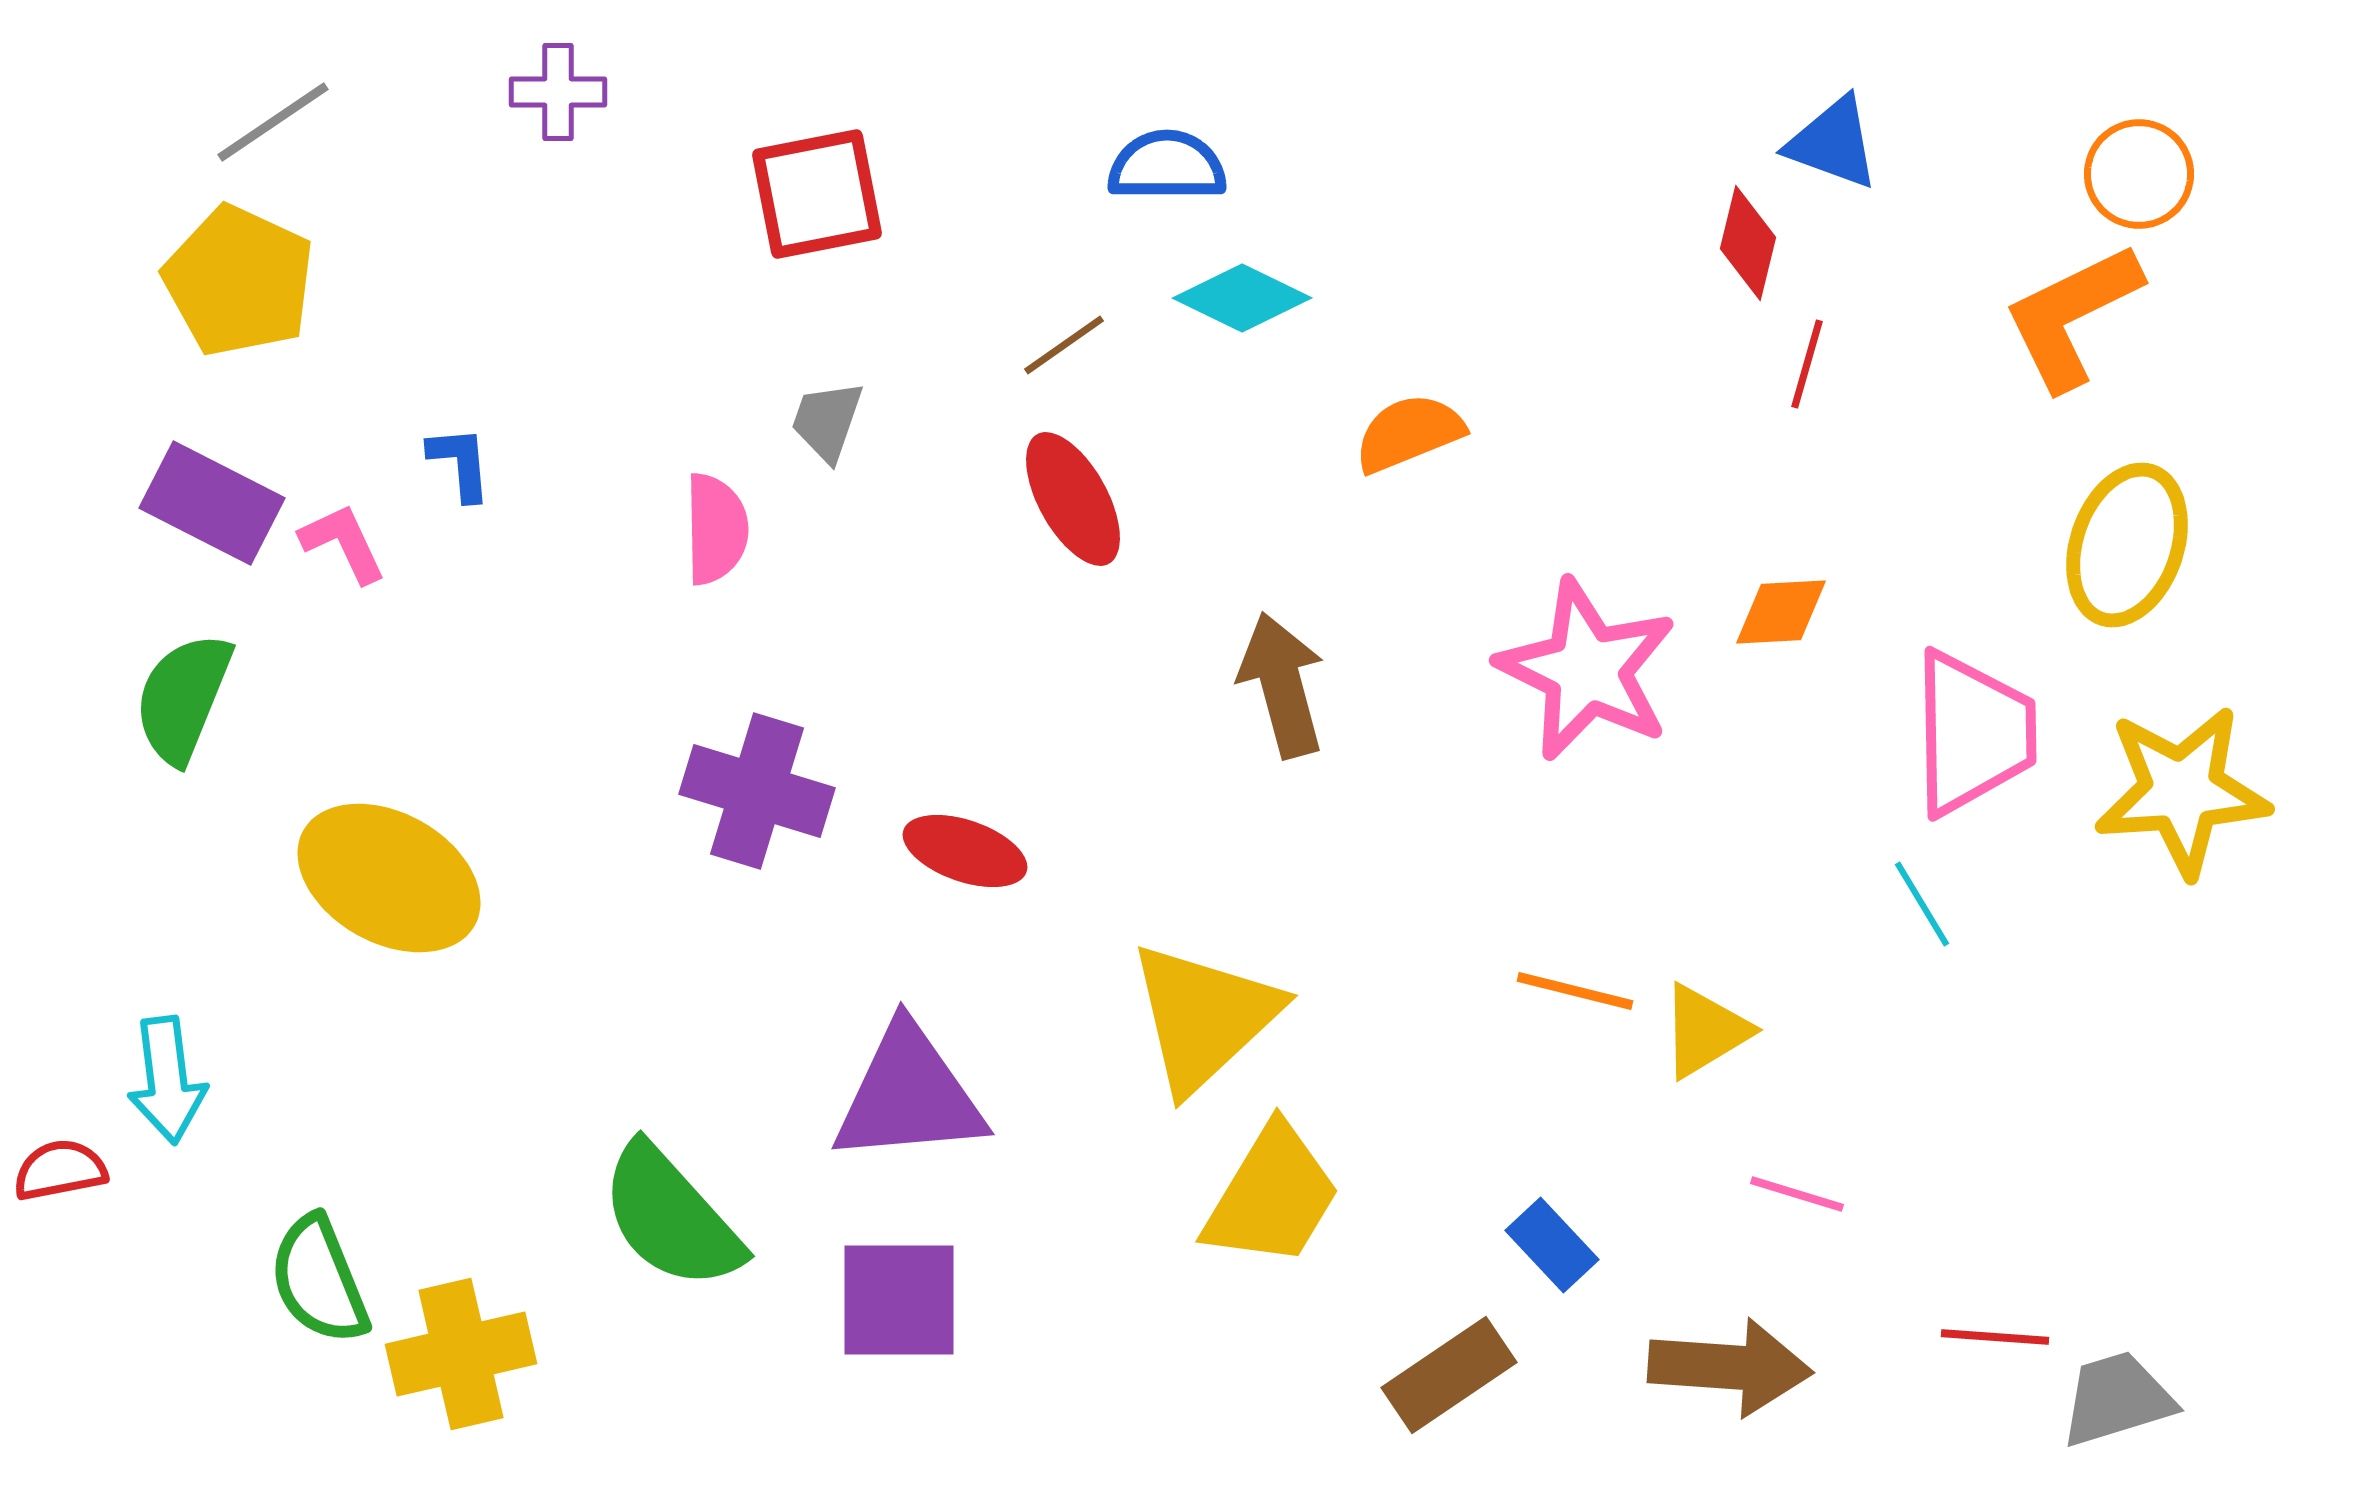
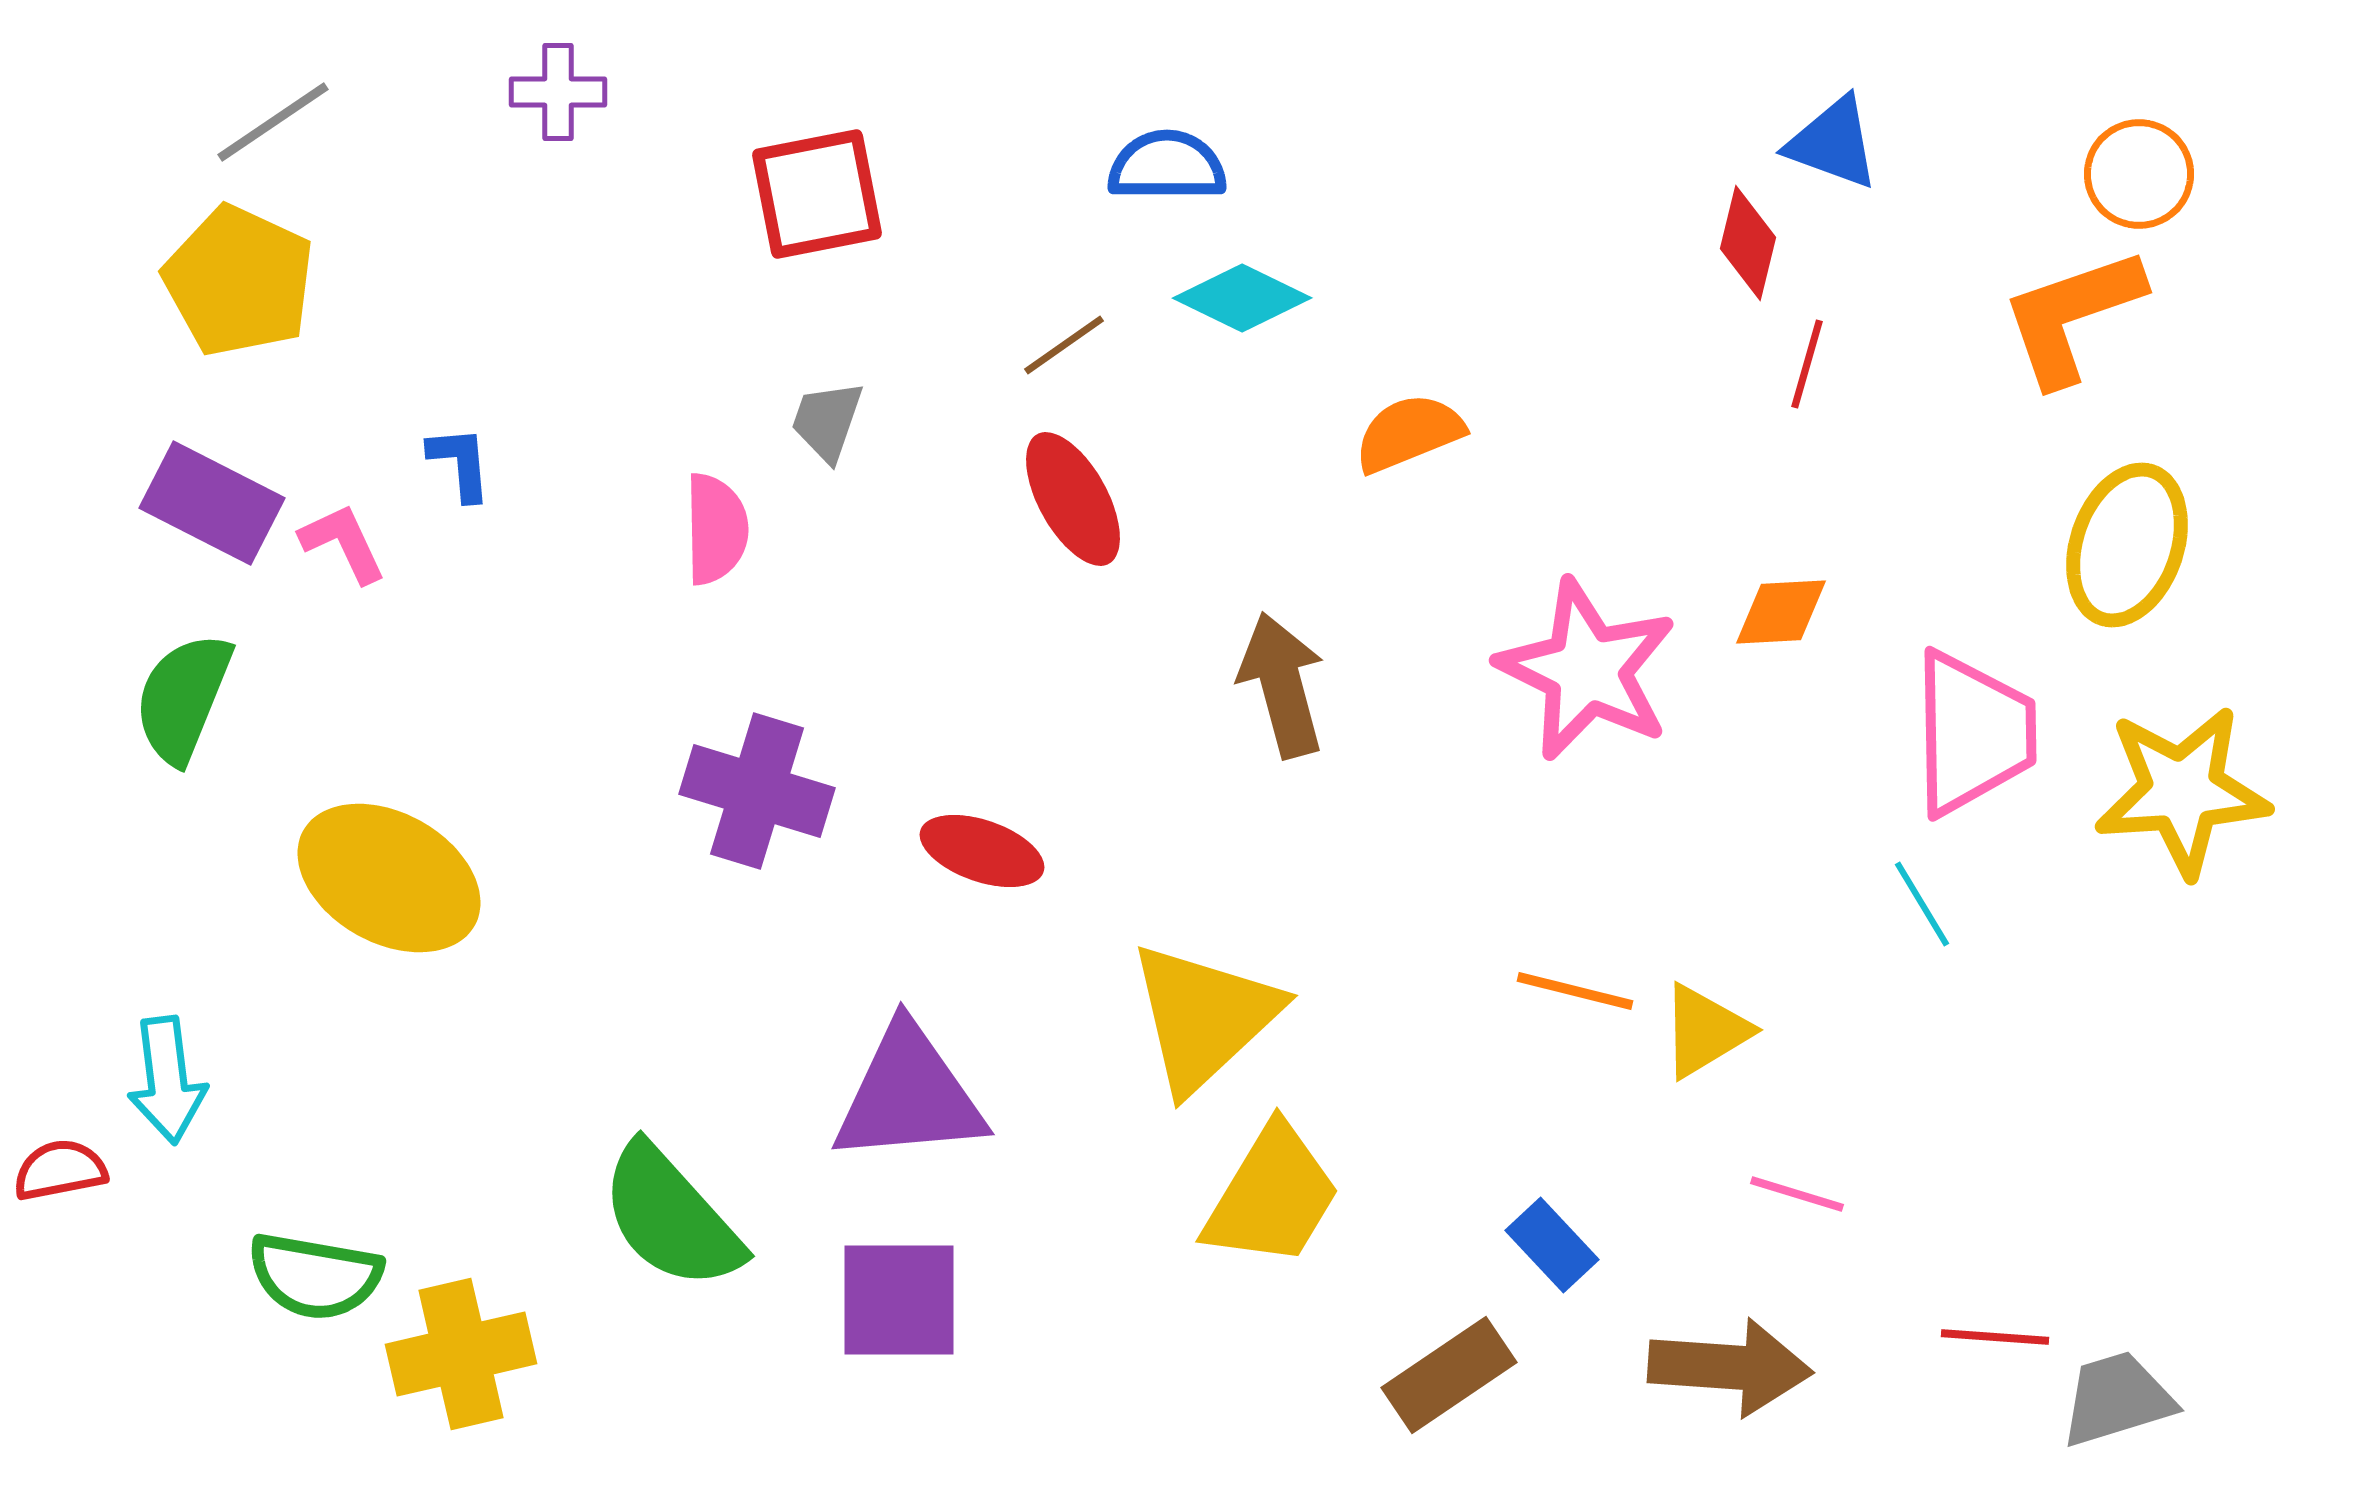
orange L-shape at (2072, 316): rotated 7 degrees clockwise
red ellipse at (965, 851): moved 17 px right
green semicircle at (319, 1280): moved 4 px left, 4 px up; rotated 58 degrees counterclockwise
